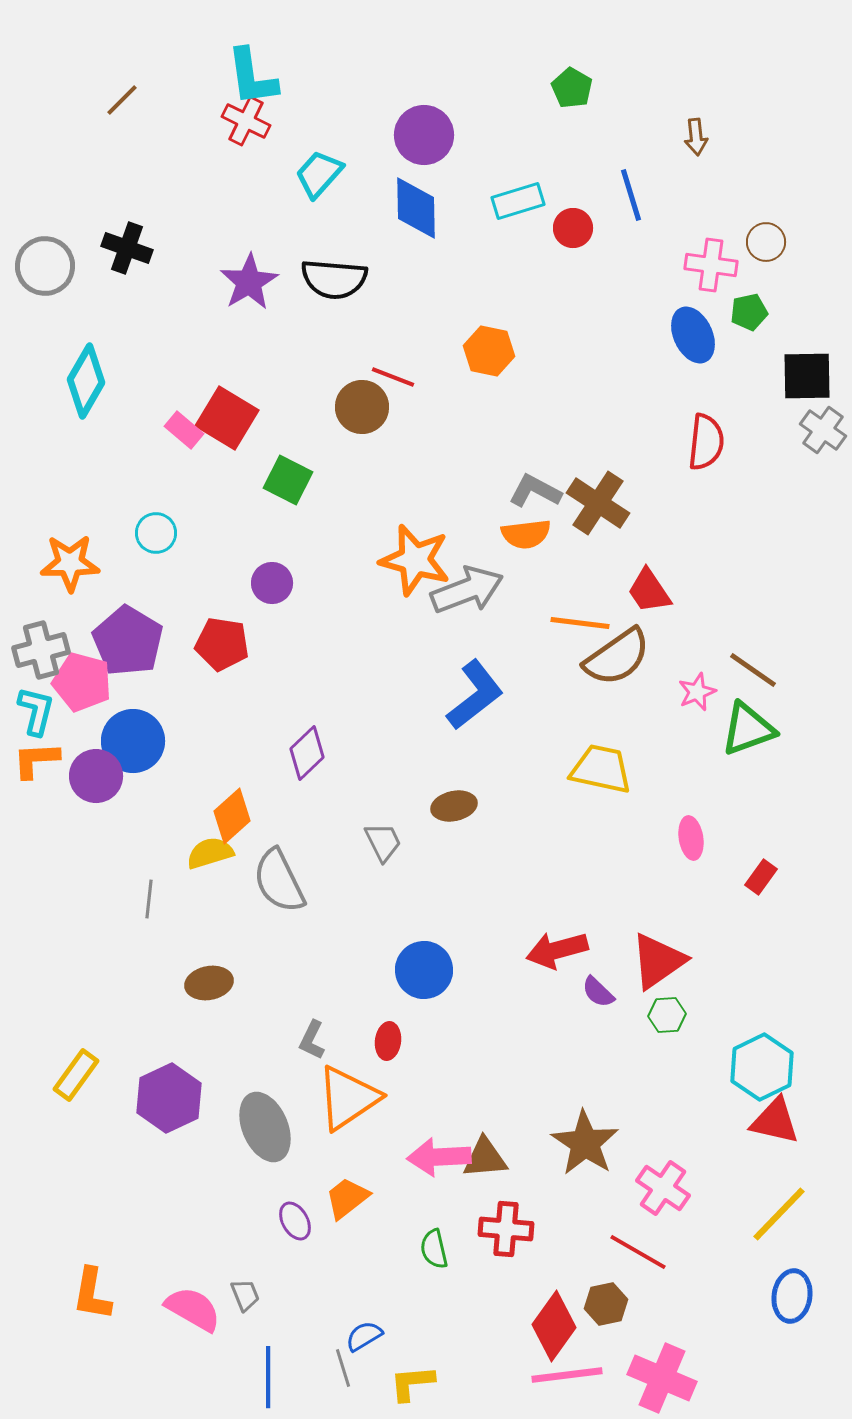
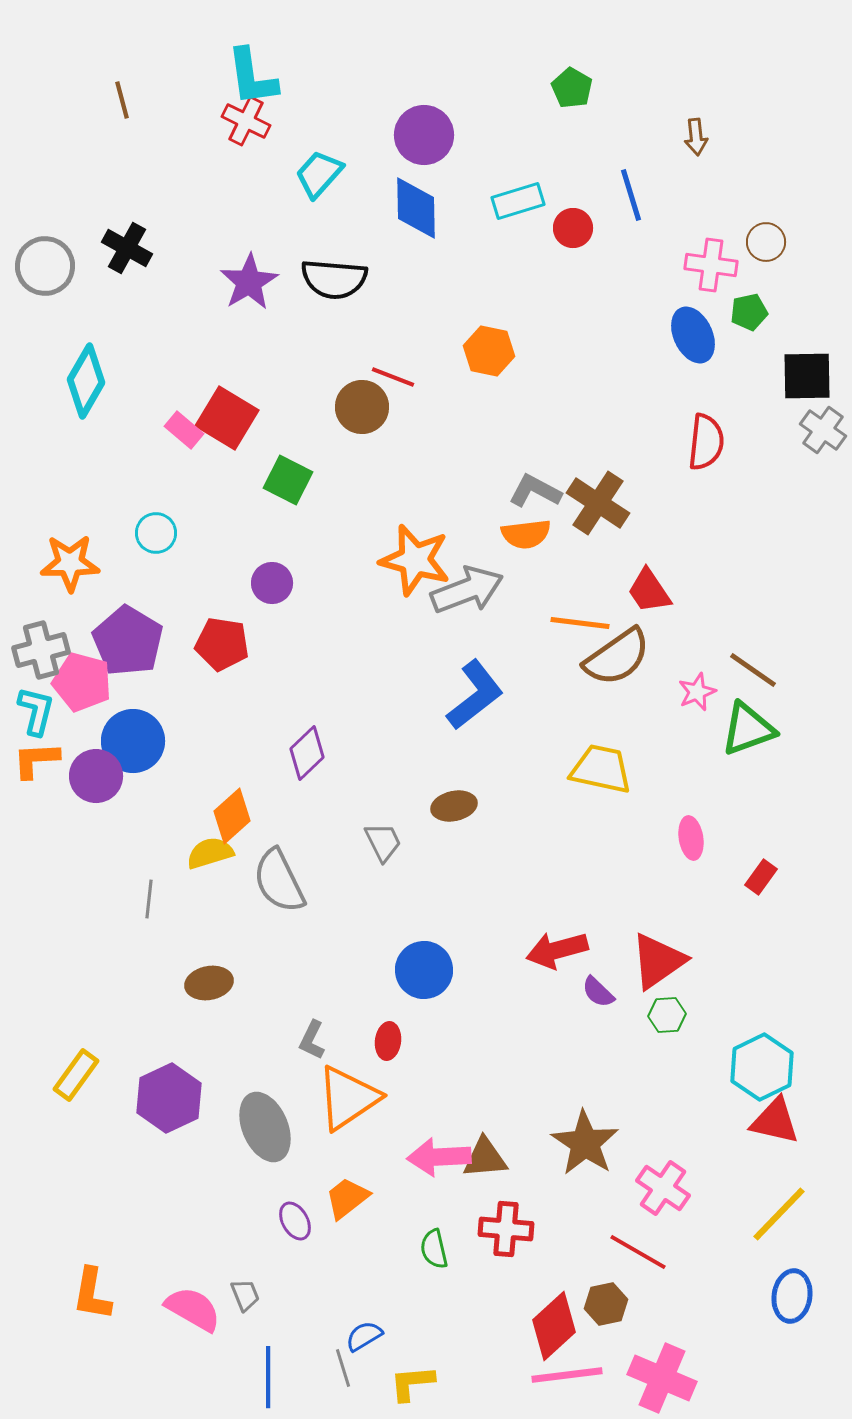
brown line at (122, 100): rotated 60 degrees counterclockwise
black cross at (127, 248): rotated 9 degrees clockwise
red diamond at (554, 1326): rotated 12 degrees clockwise
